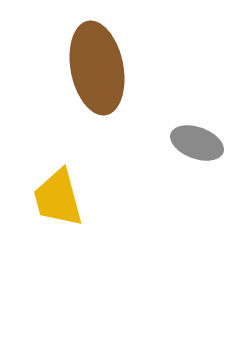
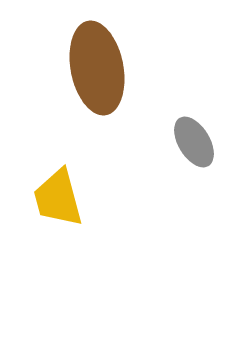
gray ellipse: moved 3 px left, 1 px up; rotated 39 degrees clockwise
